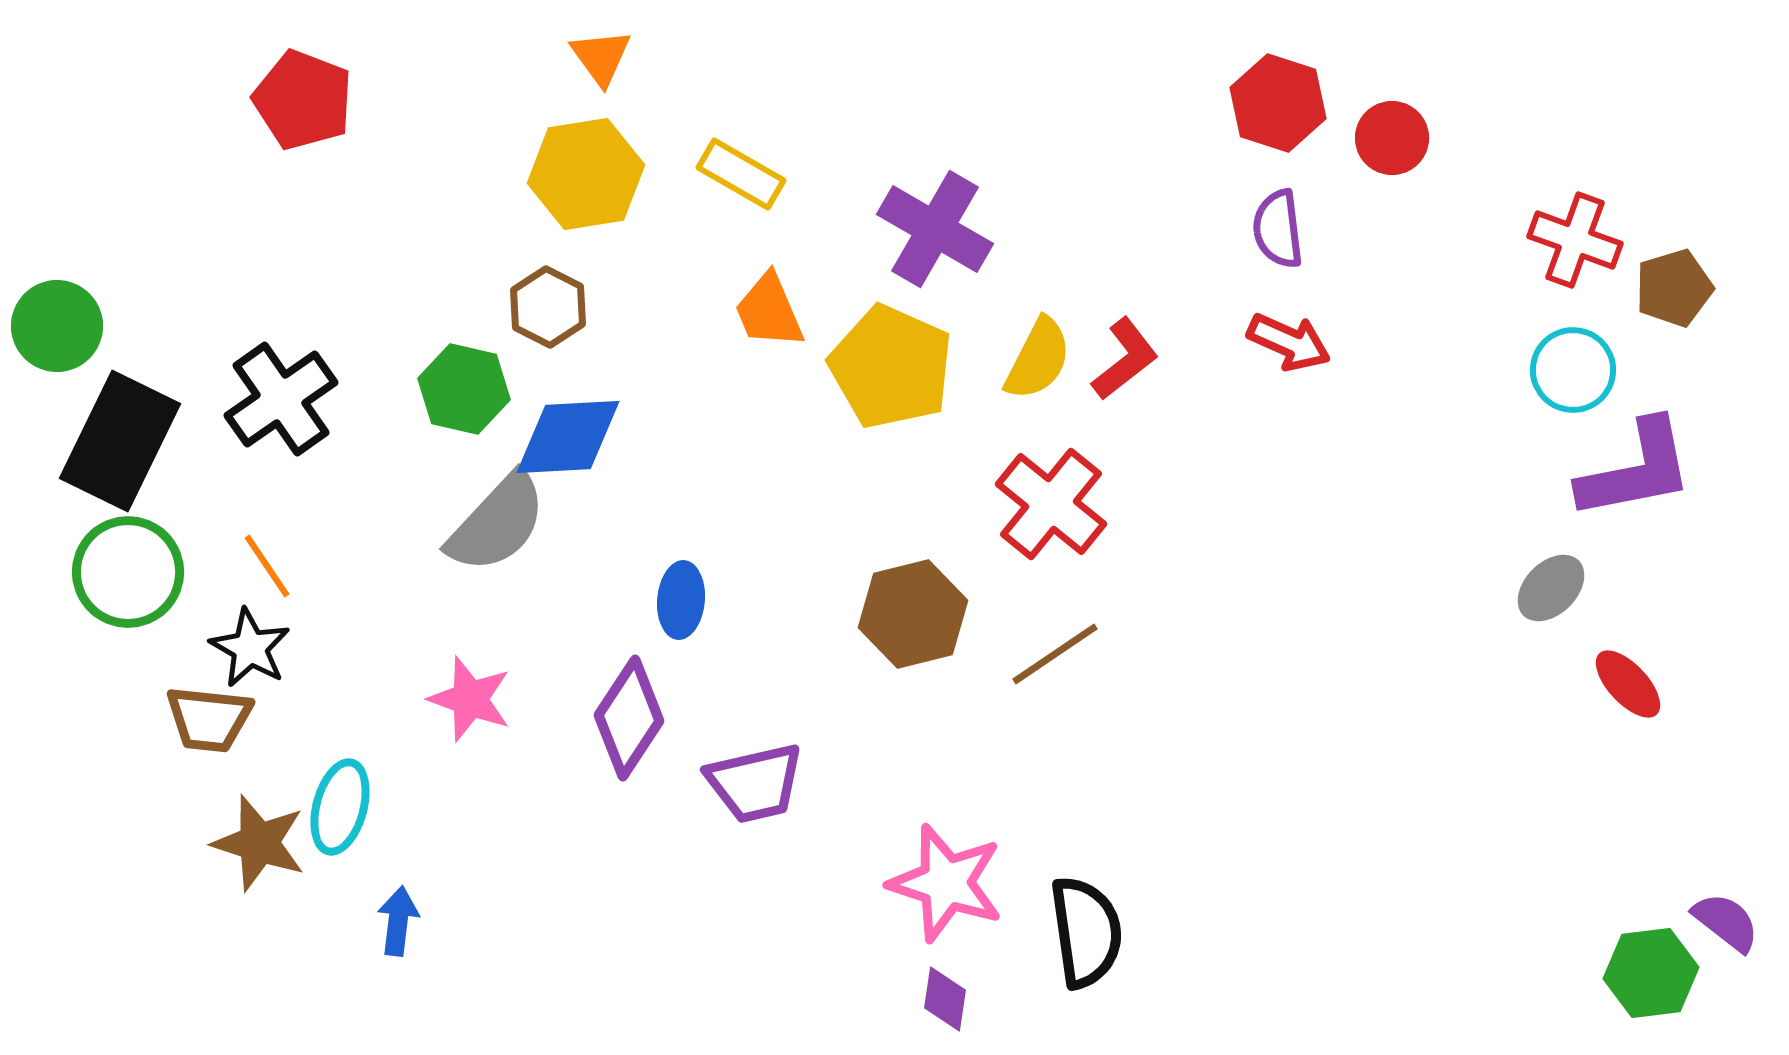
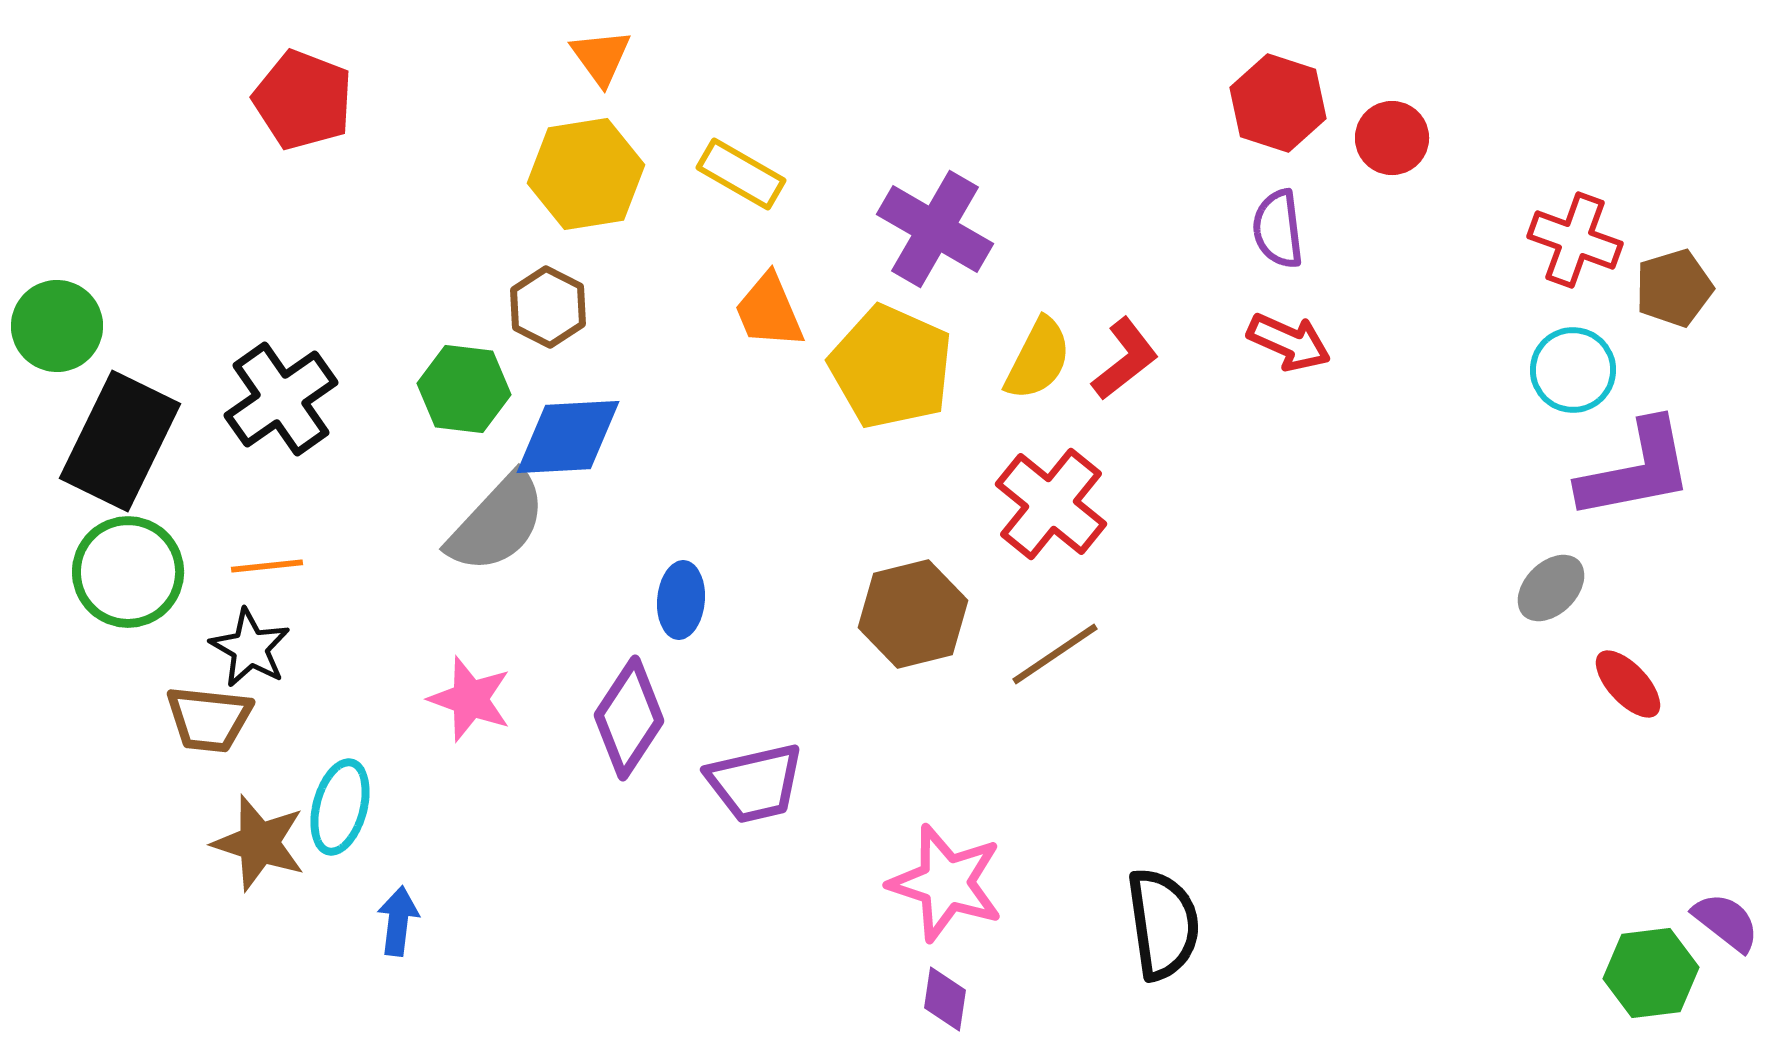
green hexagon at (464, 389): rotated 6 degrees counterclockwise
orange line at (267, 566): rotated 62 degrees counterclockwise
black semicircle at (1086, 932): moved 77 px right, 8 px up
